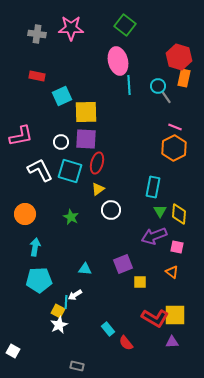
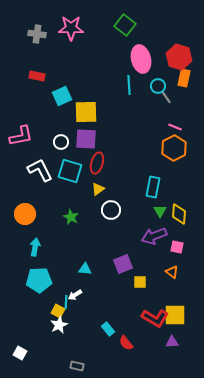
pink ellipse at (118, 61): moved 23 px right, 2 px up
white square at (13, 351): moved 7 px right, 2 px down
